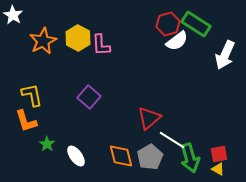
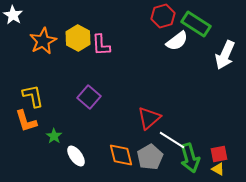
red hexagon: moved 5 px left, 8 px up
yellow L-shape: moved 1 px right, 1 px down
green star: moved 7 px right, 8 px up
orange diamond: moved 1 px up
